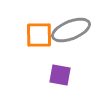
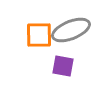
purple square: moved 3 px right, 9 px up
